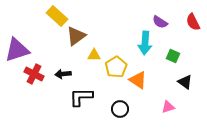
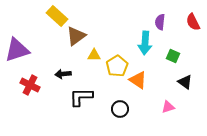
purple semicircle: rotated 63 degrees clockwise
yellow pentagon: moved 1 px right, 1 px up
red cross: moved 4 px left, 11 px down
